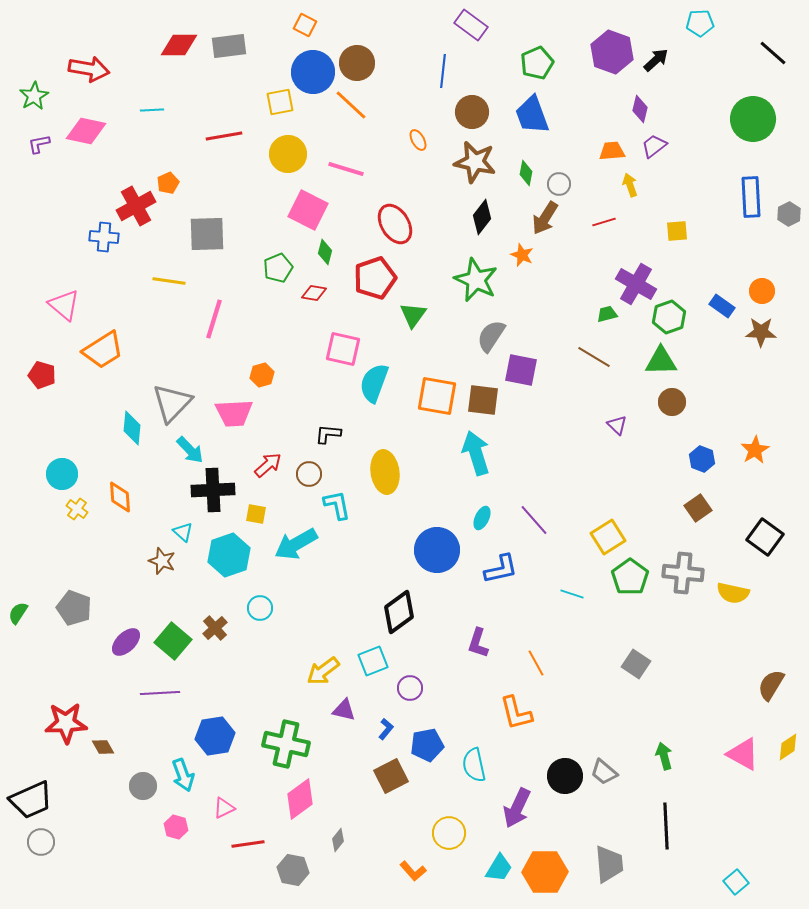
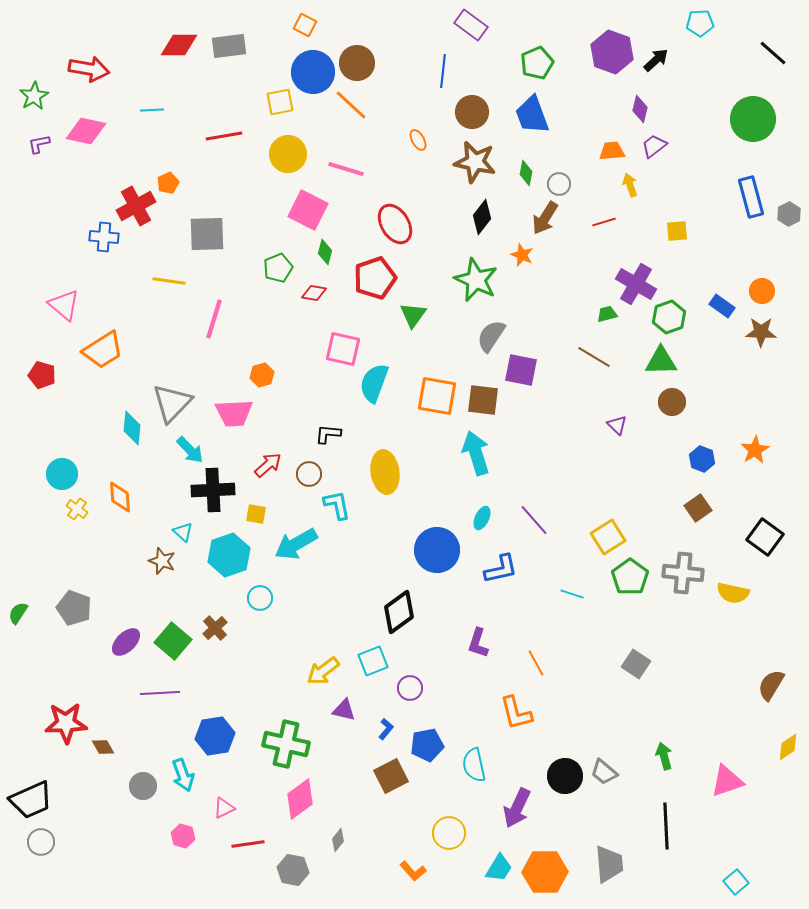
blue rectangle at (751, 197): rotated 12 degrees counterclockwise
cyan circle at (260, 608): moved 10 px up
pink triangle at (743, 754): moved 16 px left, 27 px down; rotated 48 degrees counterclockwise
pink hexagon at (176, 827): moved 7 px right, 9 px down
